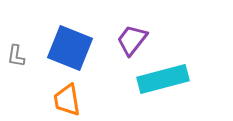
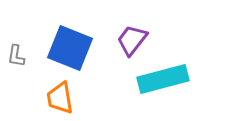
orange trapezoid: moved 7 px left, 2 px up
